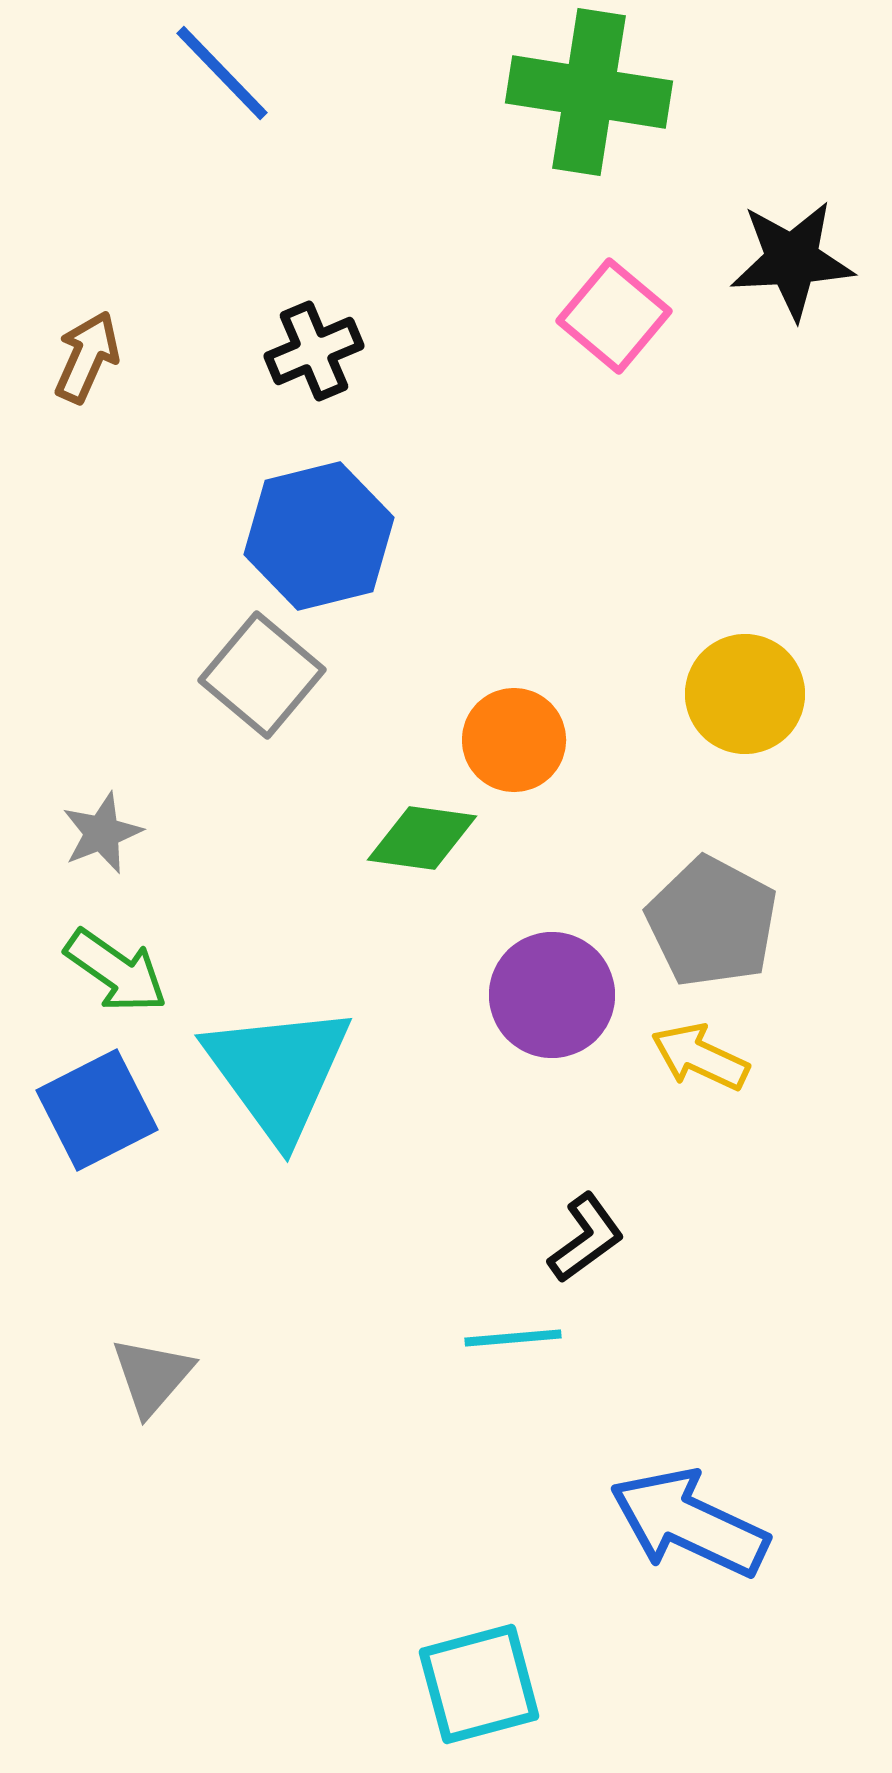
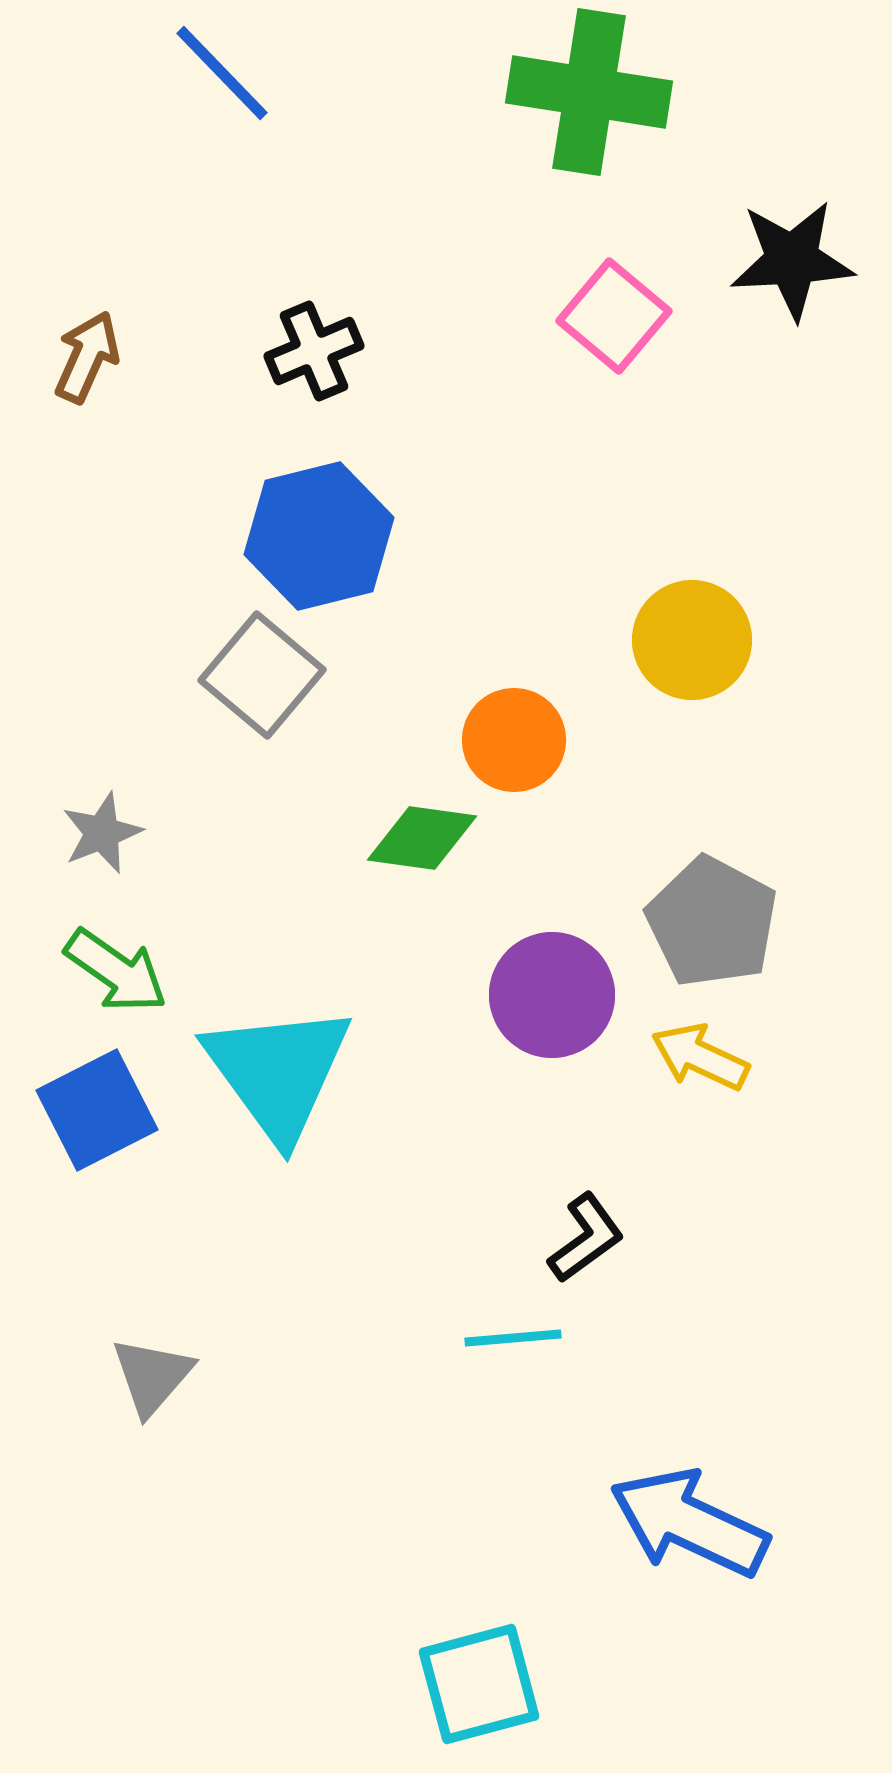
yellow circle: moved 53 px left, 54 px up
